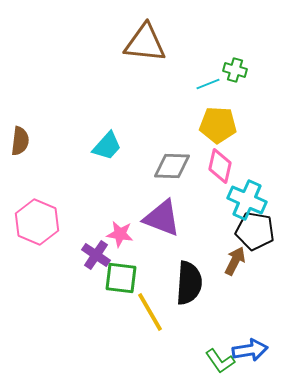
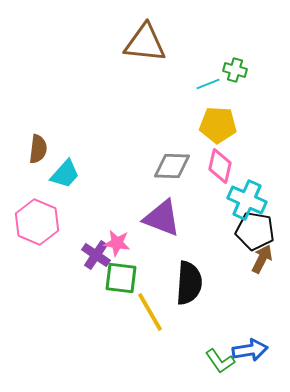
brown semicircle: moved 18 px right, 8 px down
cyan trapezoid: moved 42 px left, 28 px down
pink star: moved 3 px left, 9 px down
brown arrow: moved 27 px right, 2 px up
